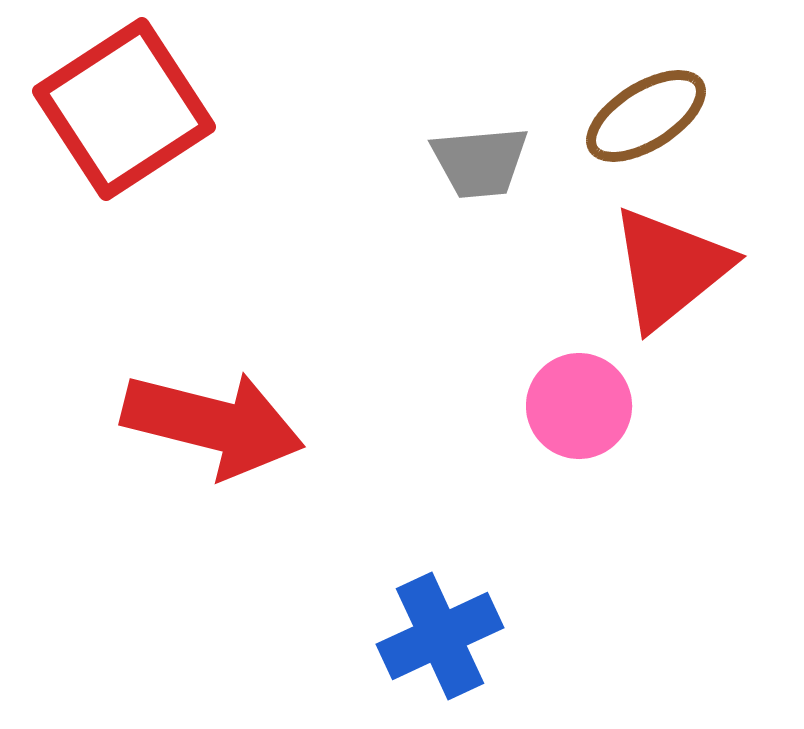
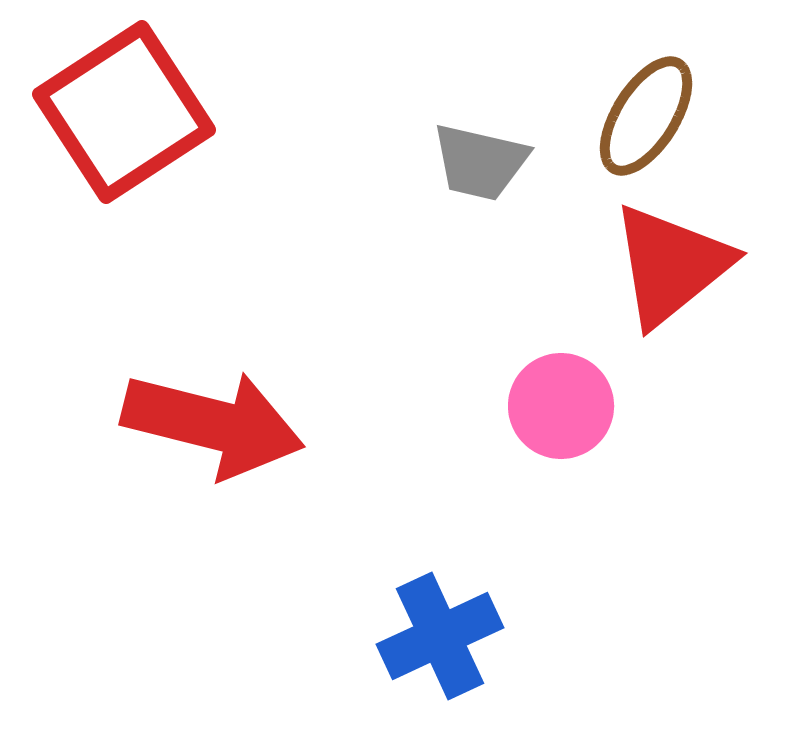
red square: moved 3 px down
brown ellipse: rotated 26 degrees counterclockwise
gray trapezoid: rotated 18 degrees clockwise
red triangle: moved 1 px right, 3 px up
pink circle: moved 18 px left
